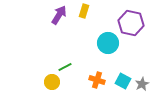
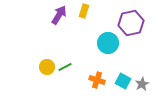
purple hexagon: rotated 25 degrees counterclockwise
yellow circle: moved 5 px left, 15 px up
